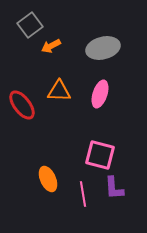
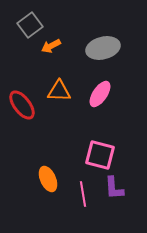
pink ellipse: rotated 16 degrees clockwise
